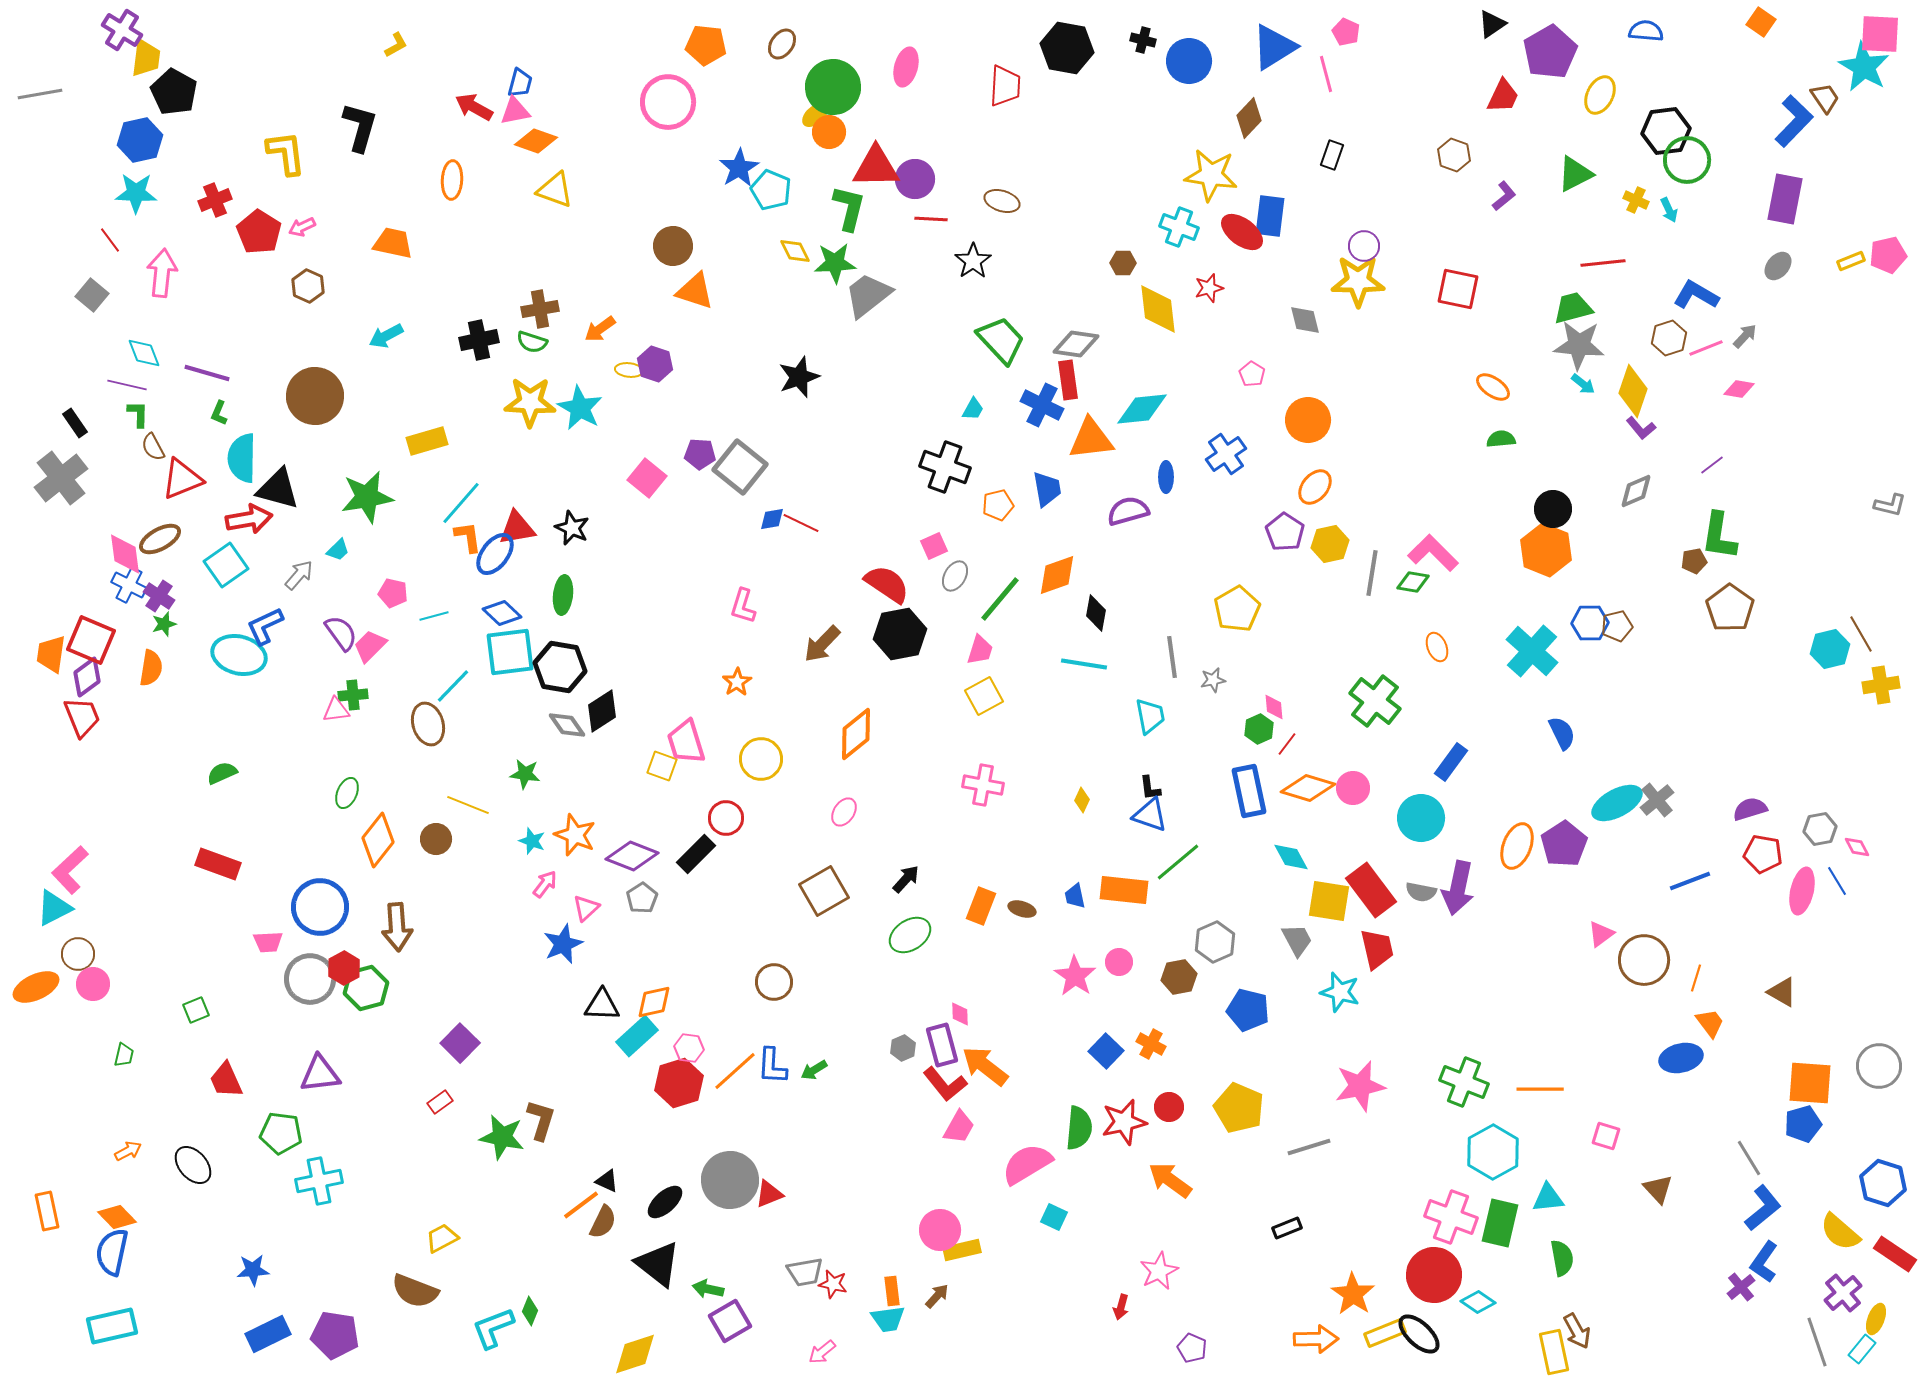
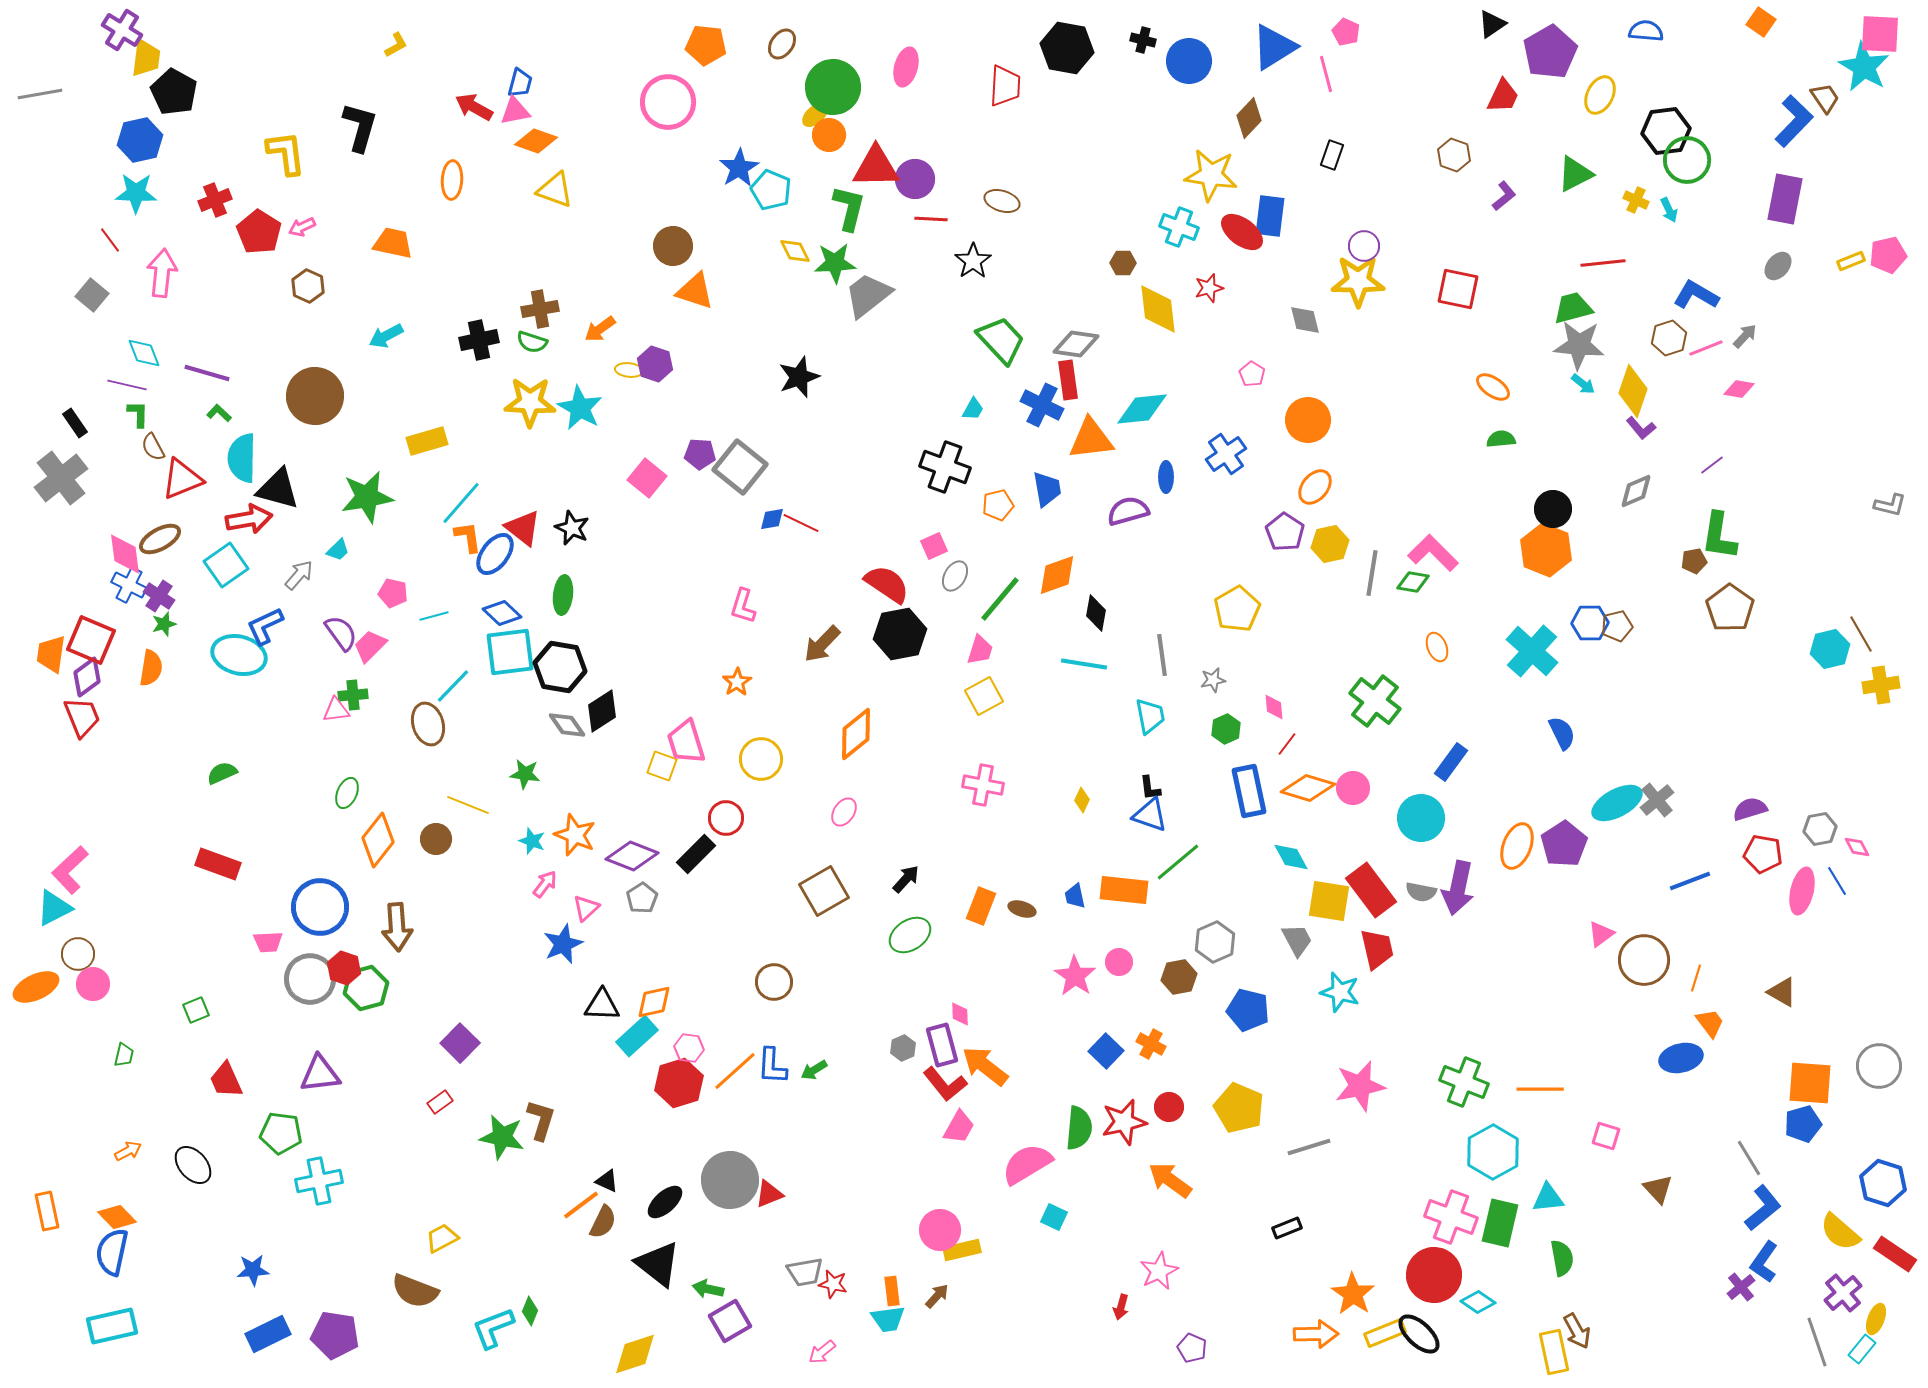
orange circle at (829, 132): moved 3 px down
green L-shape at (219, 413): rotated 110 degrees clockwise
red triangle at (517, 528): moved 6 px right; rotated 48 degrees clockwise
gray line at (1172, 657): moved 10 px left, 2 px up
green hexagon at (1259, 729): moved 33 px left
red hexagon at (344, 968): rotated 12 degrees counterclockwise
orange arrow at (1316, 1339): moved 5 px up
